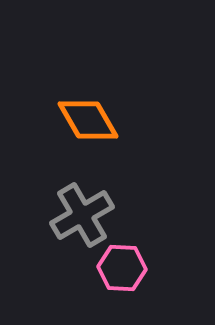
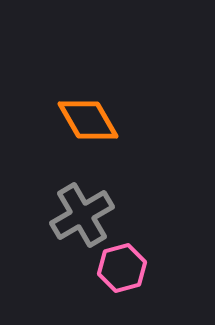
pink hexagon: rotated 18 degrees counterclockwise
